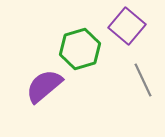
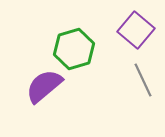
purple square: moved 9 px right, 4 px down
green hexagon: moved 6 px left
